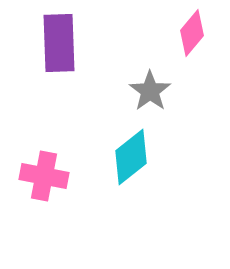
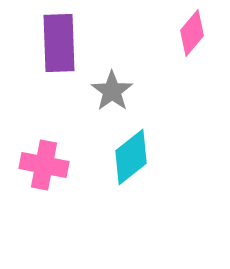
gray star: moved 38 px left
pink cross: moved 11 px up
